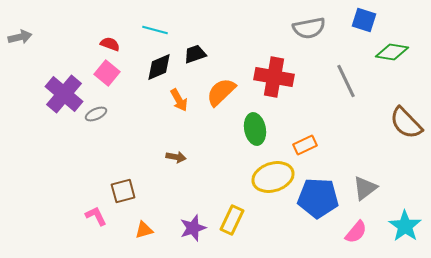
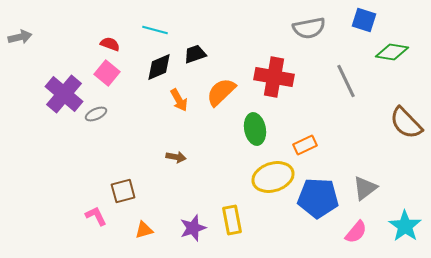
yellow rectangle: rotated 36 degrees counterclockwise
